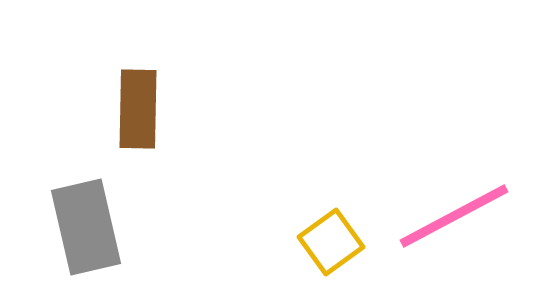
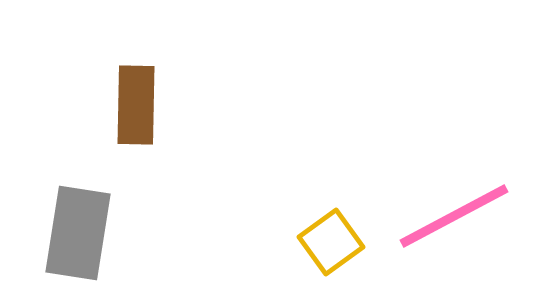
brown rectangle: moved 2 px left, 4 px up
gray rectangle: moved 8 px left, 6 px down; rotated 22 degrees clockwise
